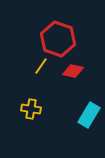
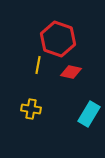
yellow line: moved 3 px left, 1 px up; rotated 24 degrees counterclockwise
red diamond: moved 2 px left, 1 px down
cyan rectangle: moved 1 px up
